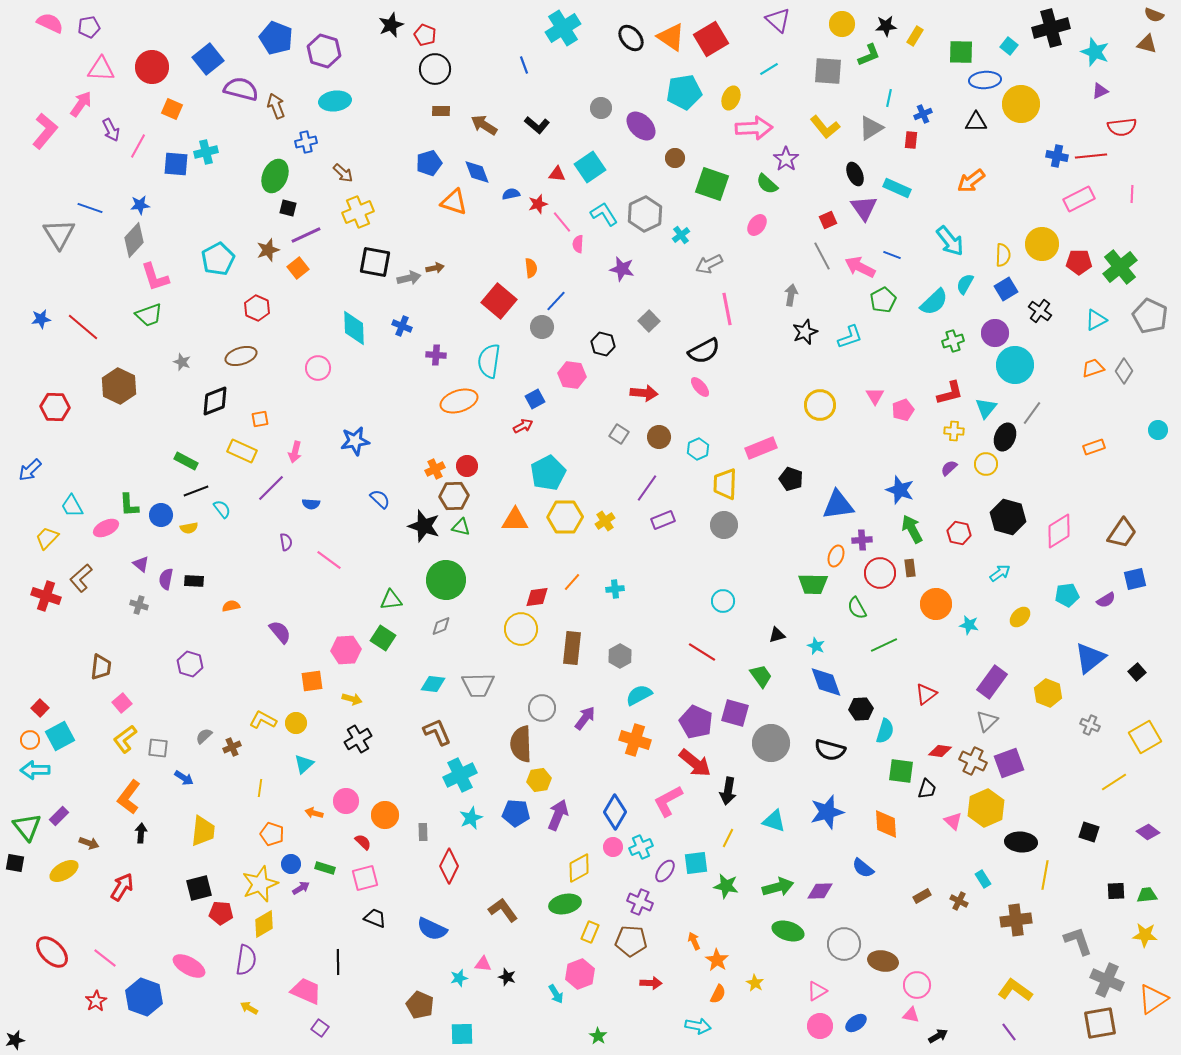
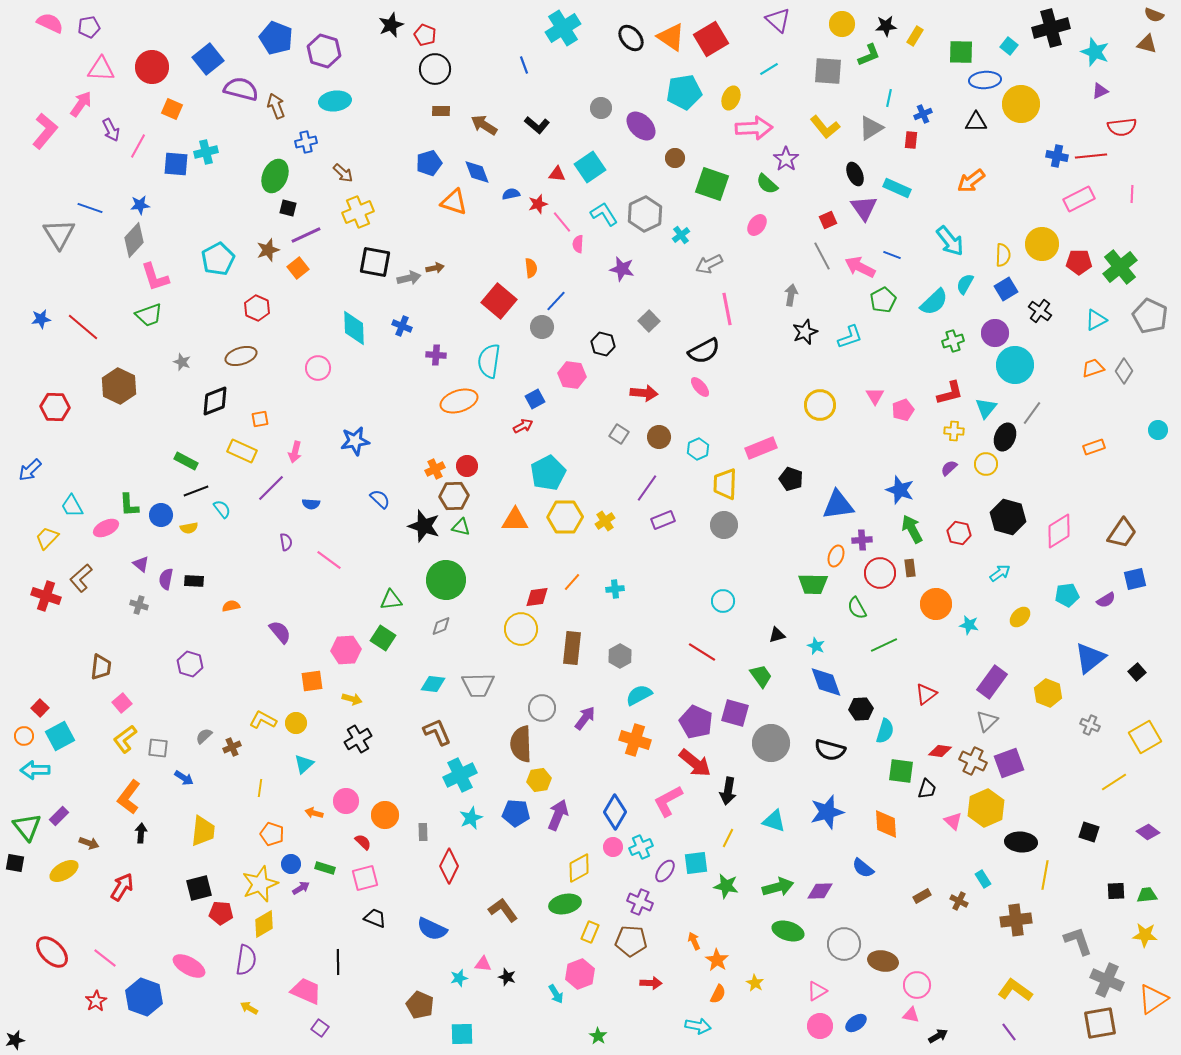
orange circle at (30, 740): moved 6 px left, 4 px up
